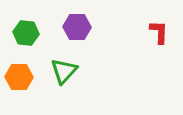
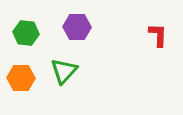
red L-shape: moved 1 px left, 3 px down
orange hexagon: moved 2 px right, 1 px down
